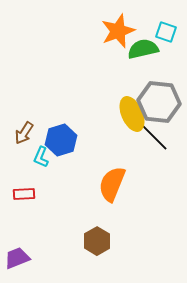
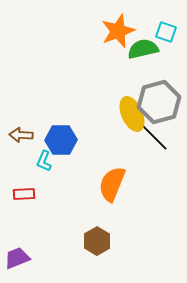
gray hexagon: rotated 21 degrees counterclockwise
brown arrow: moved 3 px left, 2 px down; rotated 60 degrees clockwise
blue hexagon: rotated 16 degrees clockwise
cyan L-shape: moved 3 px right, 4 px down
